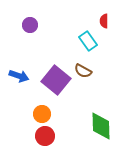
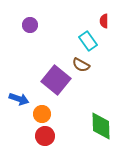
brown semicircle: moved 2 px left, 6 px up
blue arrow: moved 23 px down
